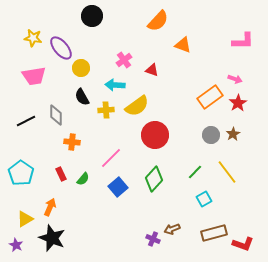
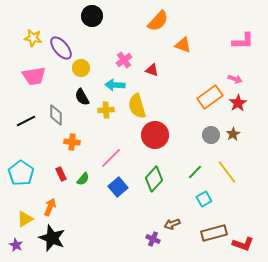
yellow semicircle: rotated 110 degrees clockwise
brown arrow: moved 5 px up
